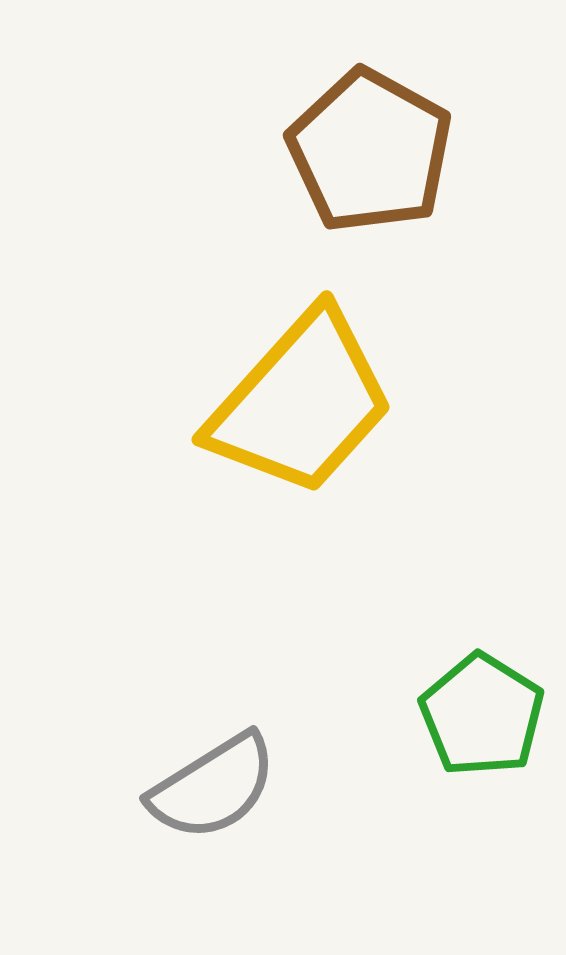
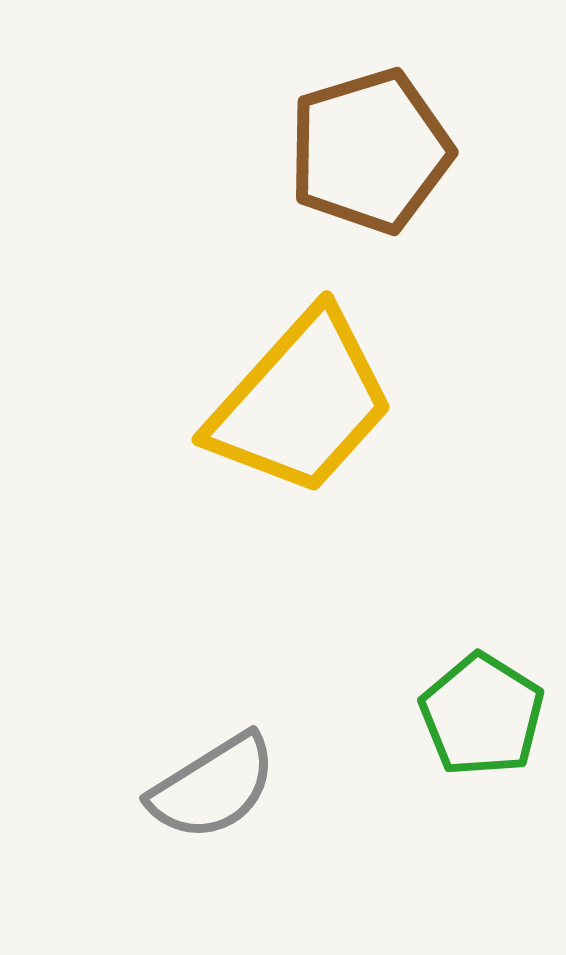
brown pentagon: rotated 26 degrees clockwise
